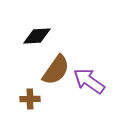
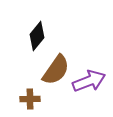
black diamond: rotated 48 degrees counterclockwise
purple arrow: rotated 124 degrees clockwise
